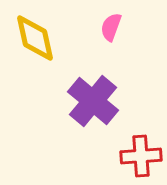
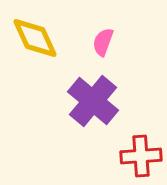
pink semicircle: moved 8 px left, 15 px down
yellow diamond: rotated 12 degrees counterclockwise
